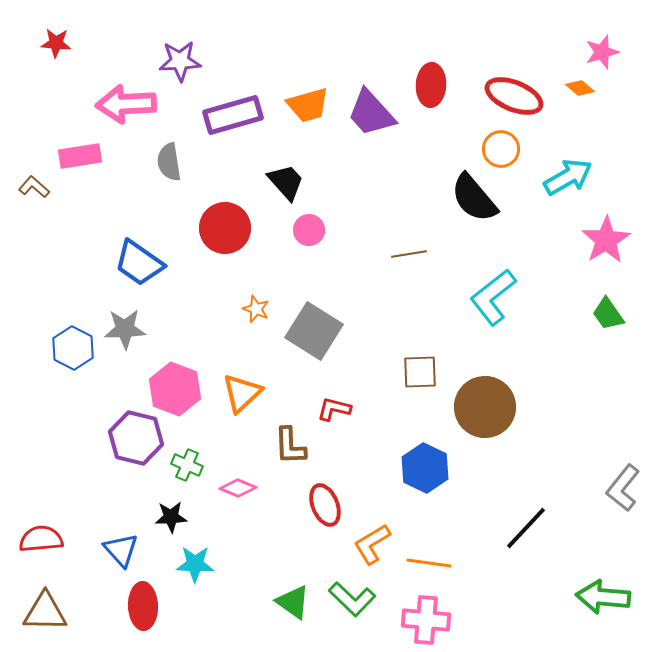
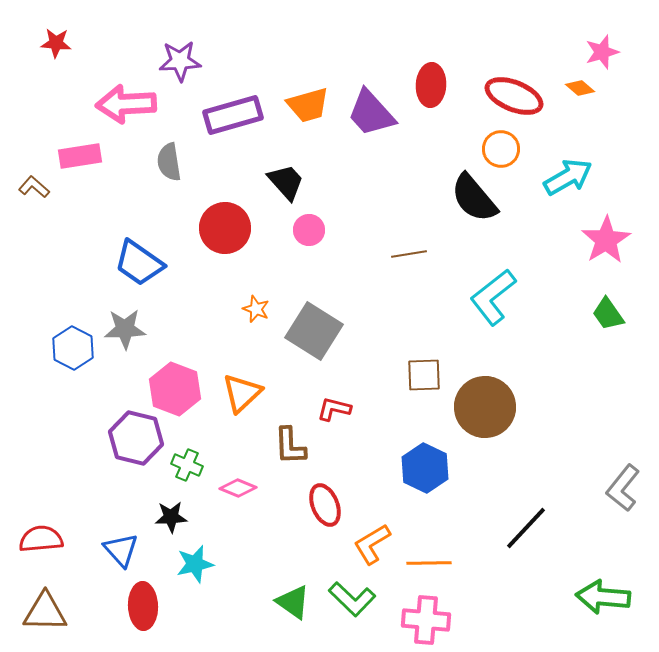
brown square at (420, 372): moved 4 px right, 3 px down
orange line at (429, 563): rotated 9 degrees counterclockwise
cyan star at (195, 564): rotated 15 degrees counterclockwise
